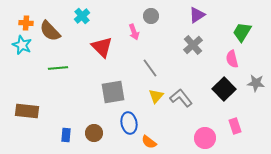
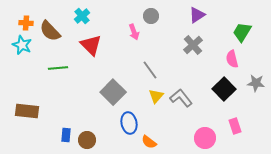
red triangle: moved 11 px left, 2 px up
gray line: moved 2 px down
gray square: rotated 35 degrees counterclockwise
brown circle: moved 7 px left, 7 px down
